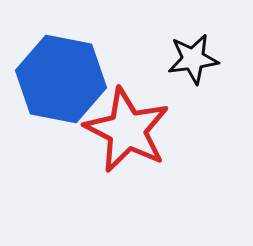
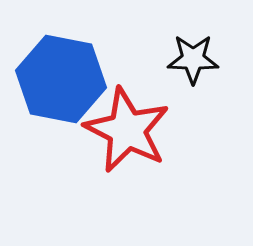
black star: rotated 9 degrees clockwise
